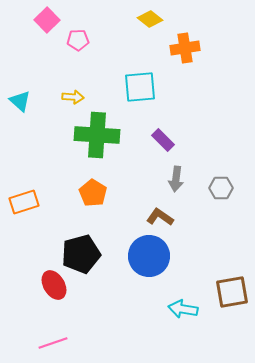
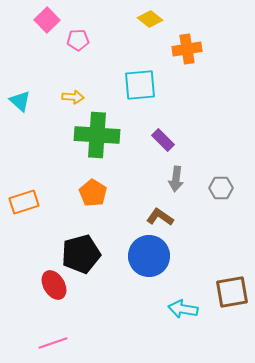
orange cross: moved 2 px right, 1 px down
cyan square: moved 2 px up
